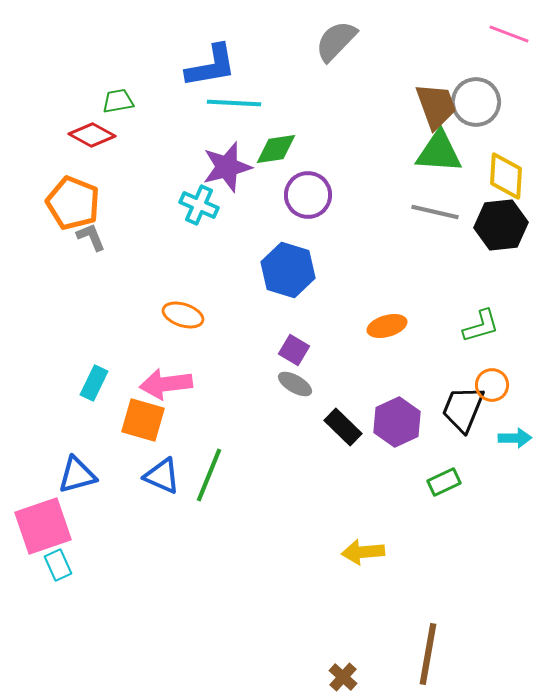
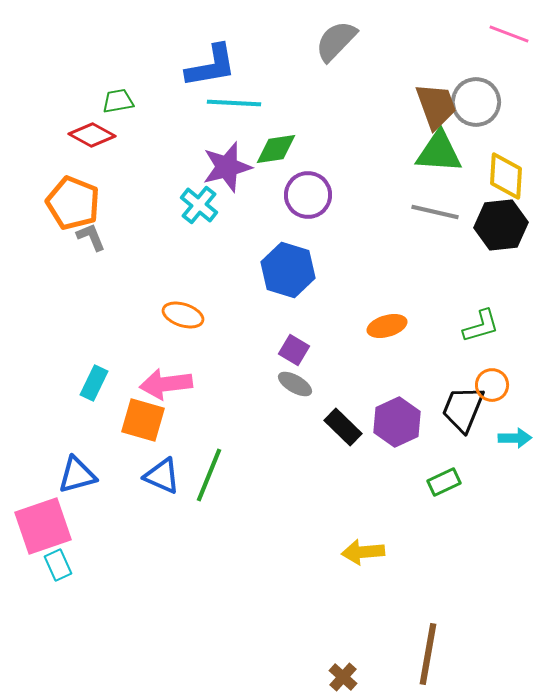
cyan cross at (199, 205): rotated 15 degrees clockwise
